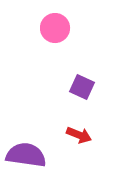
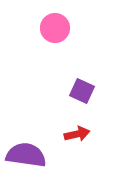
purple square: moved 4 px down
red arrow: moved 2 px left, 1 px up; rotated 35 degrees counterclockwise
